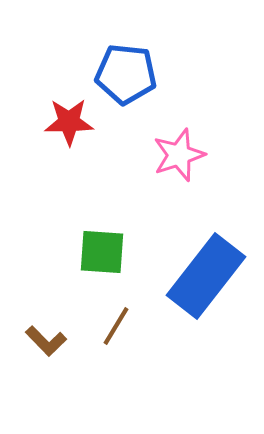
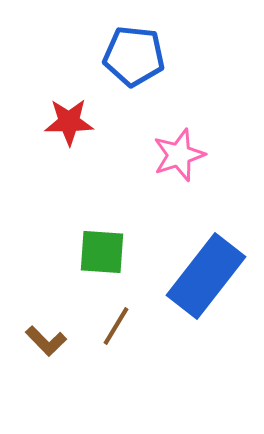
blue pentagon: moved 8 px right, 18 px up
